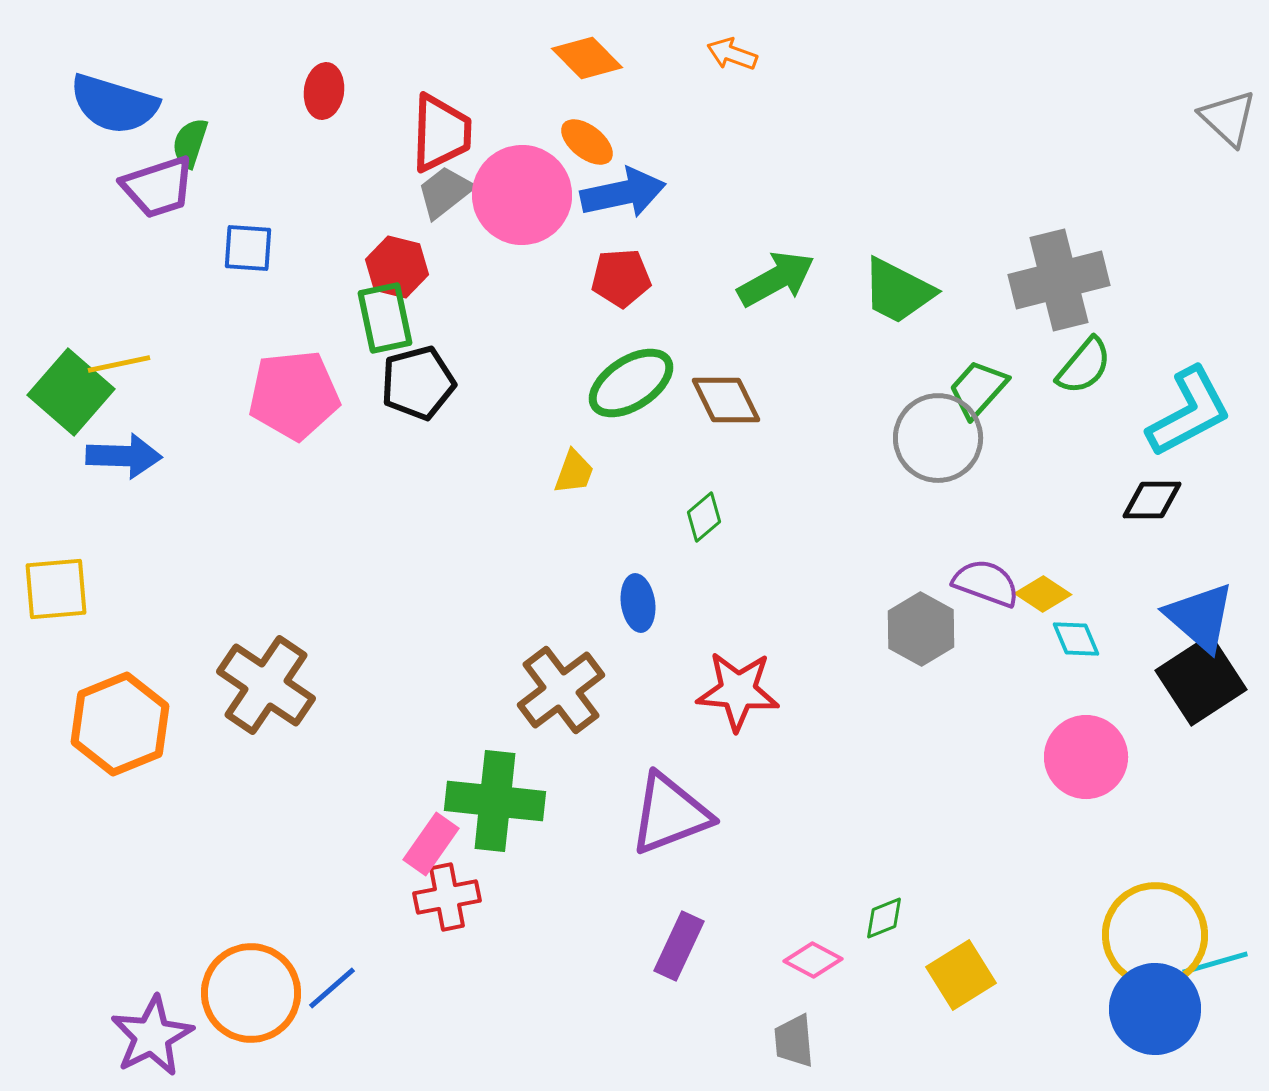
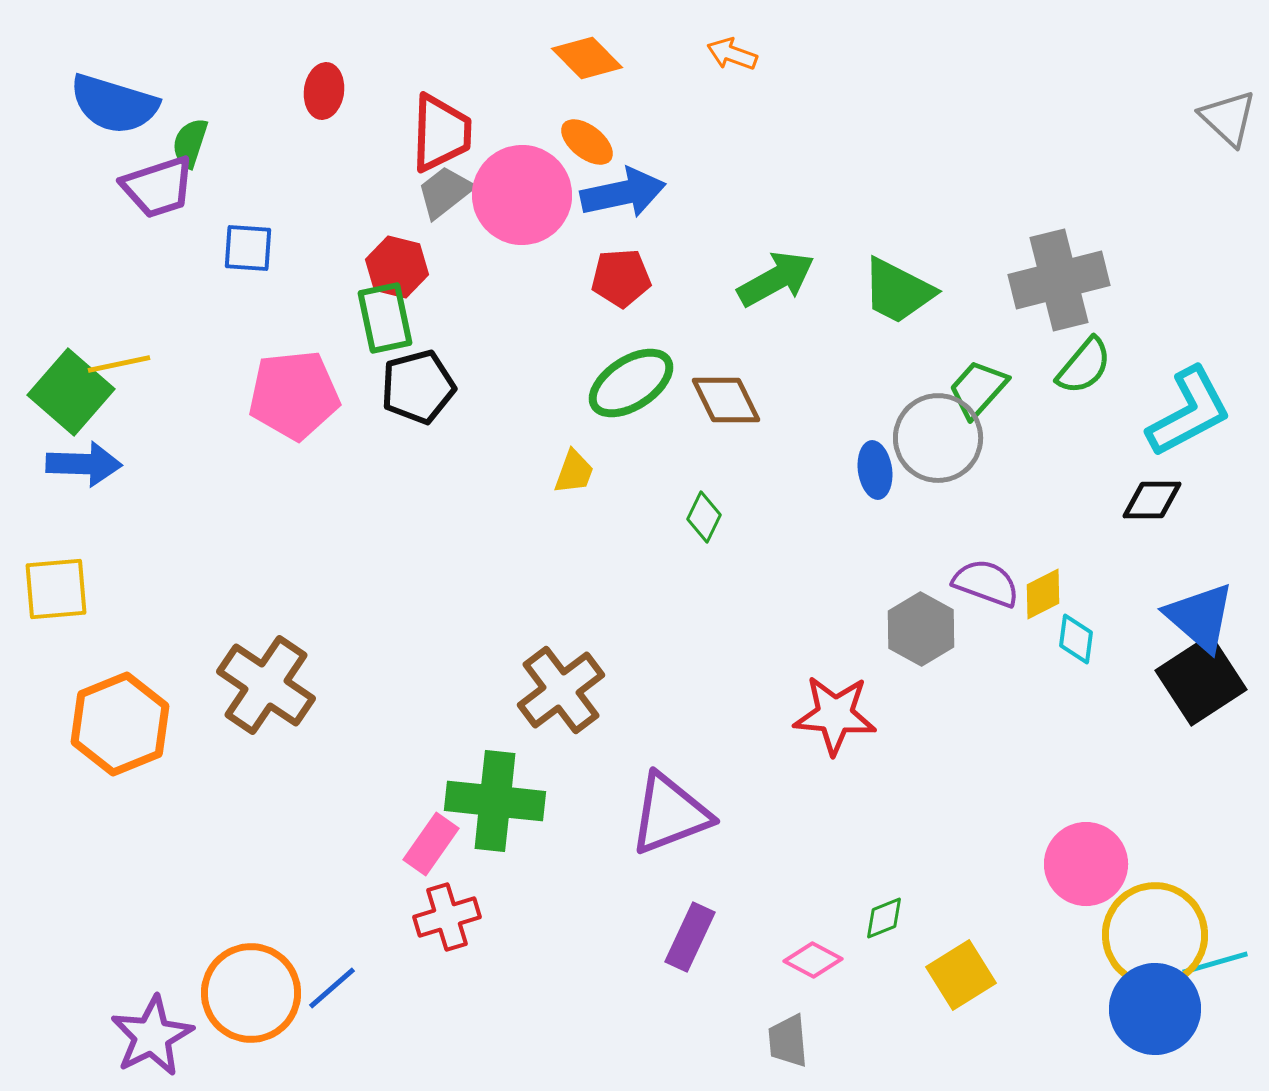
black pentagon at (418, 383): moved 4 px down
blue arrow at (124, 456): moved 40 px left, 8 px down
green diamond at (704, 517): rotated 24 degrees counterclockwise
yellow diamond at (1043, 594): rotated 60 degrees counterclockwise
blue ellipse at (638, 603): moved 237 px right, 133 px up
cyan diamond at (1076, 639): rotated 30 degrees clockwise
red star at (738, 691): moved 97 px right, 24 px down
pink circle at (1086, 757): moved 107 px down
red cross at (447, 897): moved 20 px down; rotated 6 degrees counterclockwise
purple rectangle at (679, 946): moved 11 px right, 9 px up
gray trapezoid at (794, 1041): moved 6 px left
